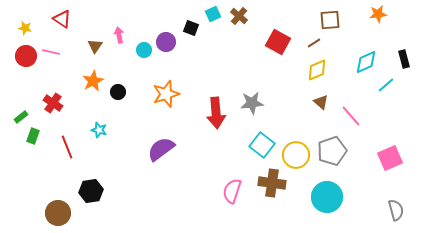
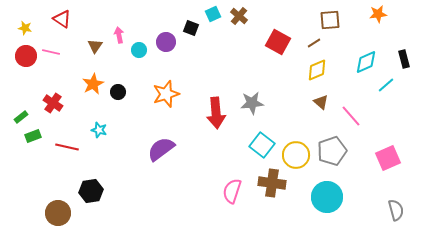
cyan circle at (144, 50): moved 5 px left
orange star at (93, 81): moved 3 px down
green rectangle at (33, 136): rotated 49 degrees clockwise
red line at (67, 147): rotated 55 degrees counterclockwise
pink square at (390, 158): moved 2 px left
